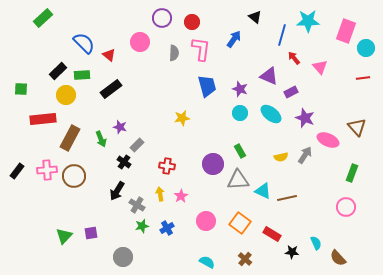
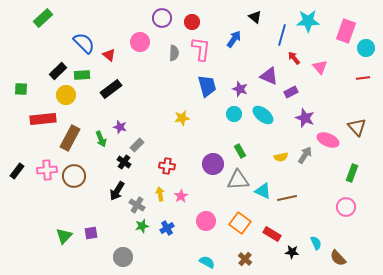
cyan circle at (240, 113): moved 6 px left, 1 px down
cyan ellipse at (271, 114): moved 8 px left, 1 px down
